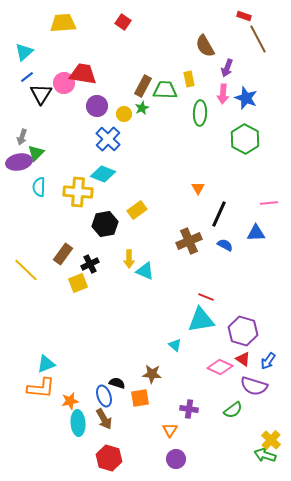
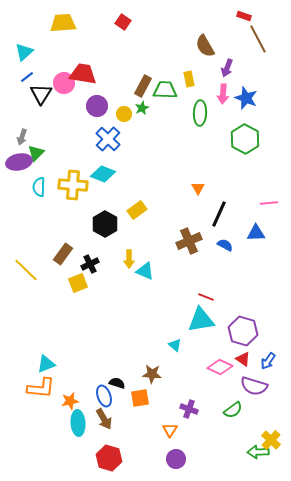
yellow cross at (78, 192): moved 5 px left, 7 px up
black hexagon at (105, 224): rotated 20 degrees counterclockwise
purple cross at (189, 409): rotated 12 degrees clockwise
green arrow at (265, 455): moved 7 px left, 3 px up; rotated 20 degrees counterclockwise
